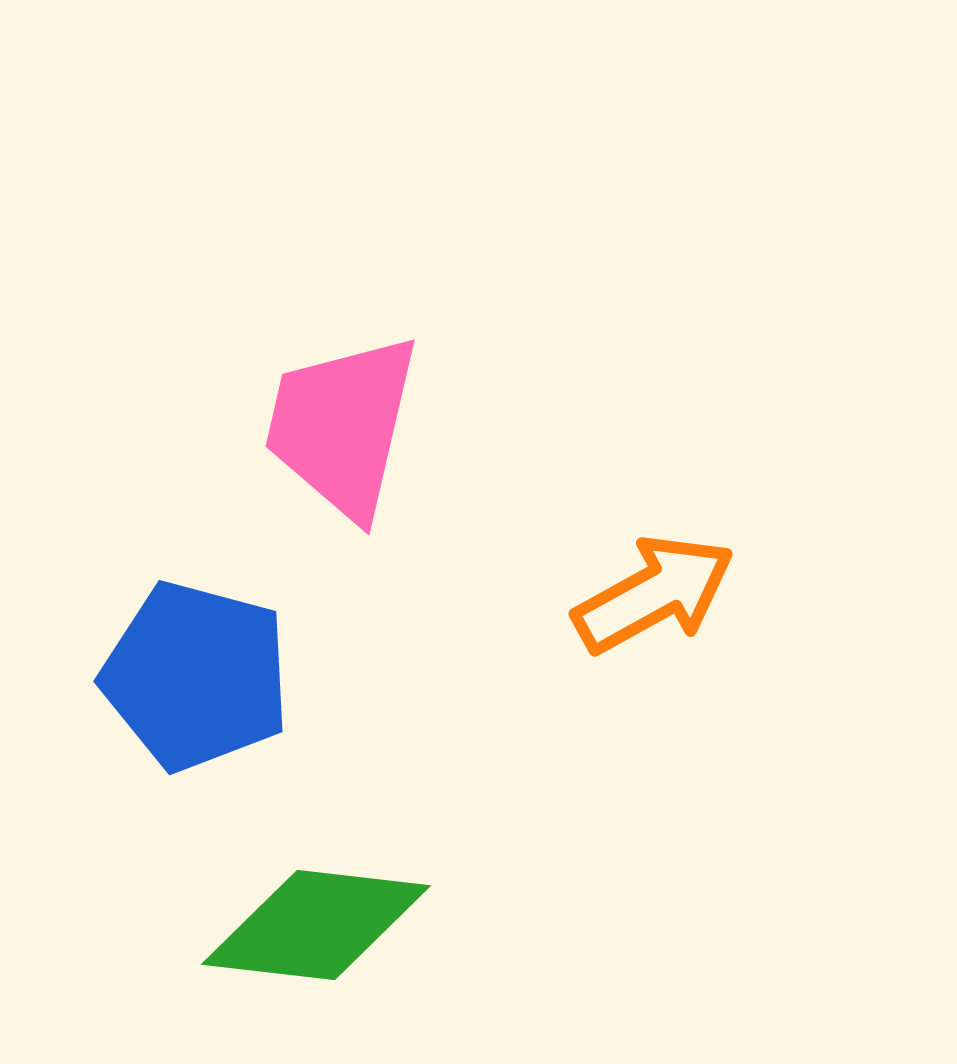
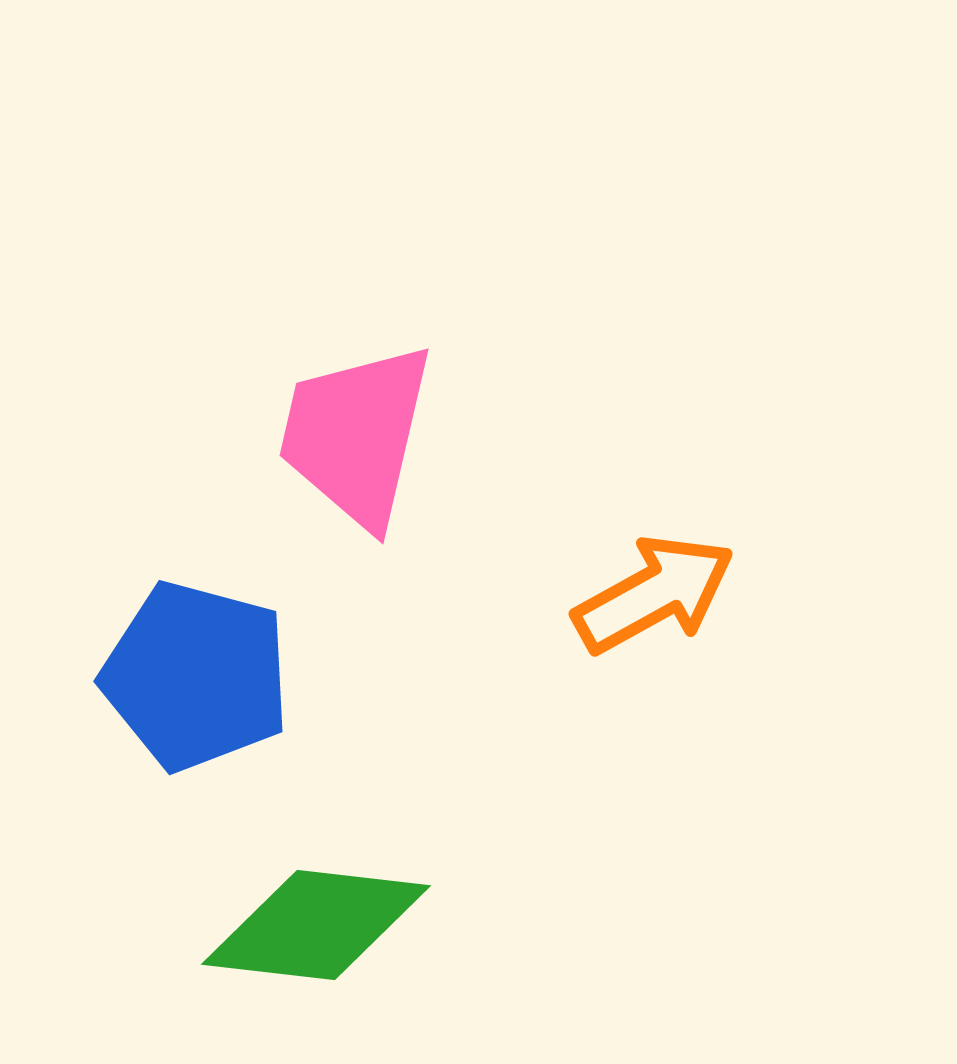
pink trapezoid: moved 14 px right, 9 px down
